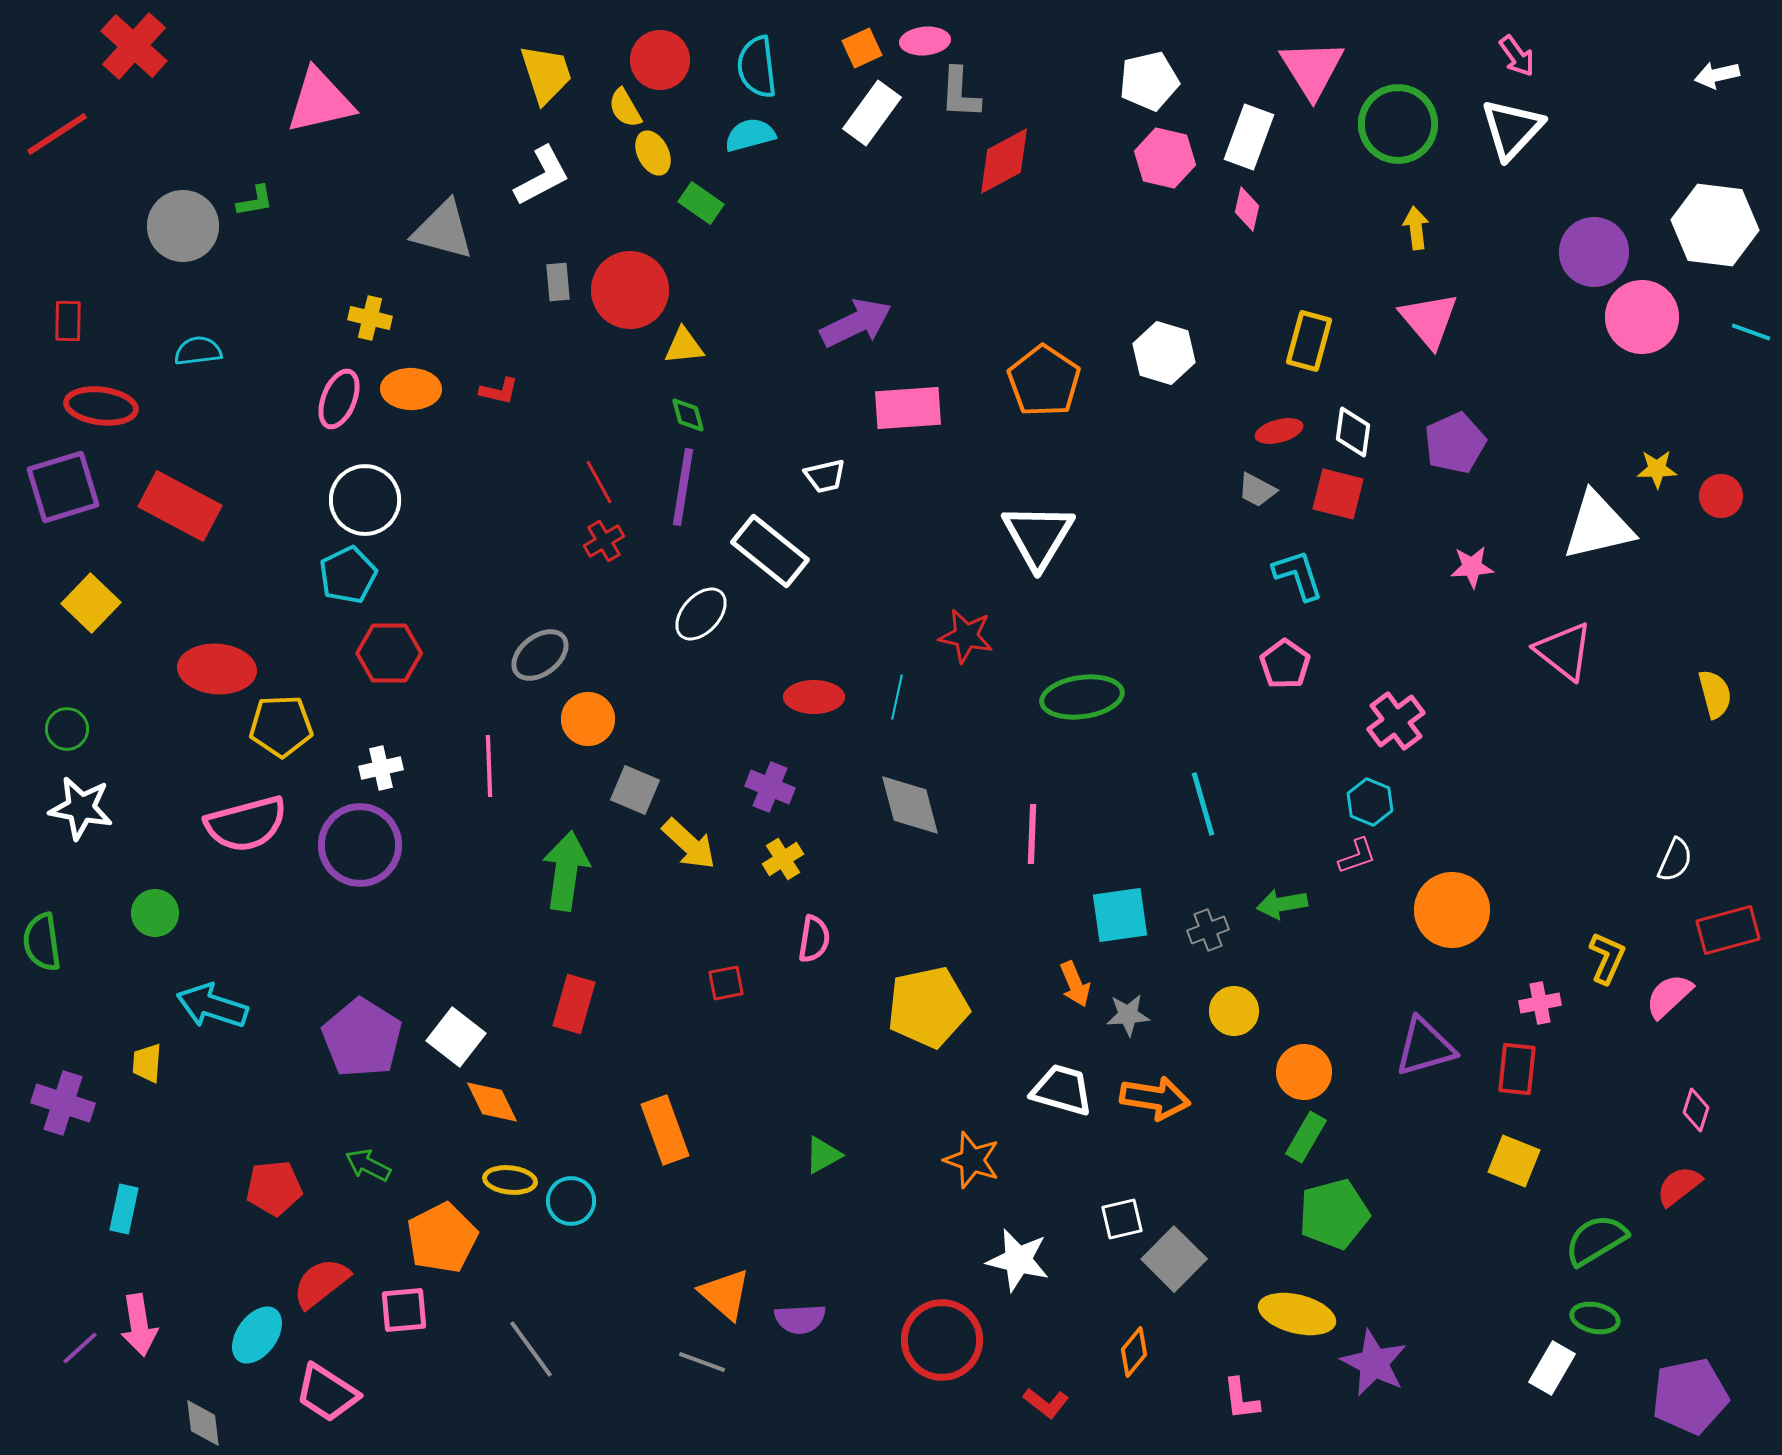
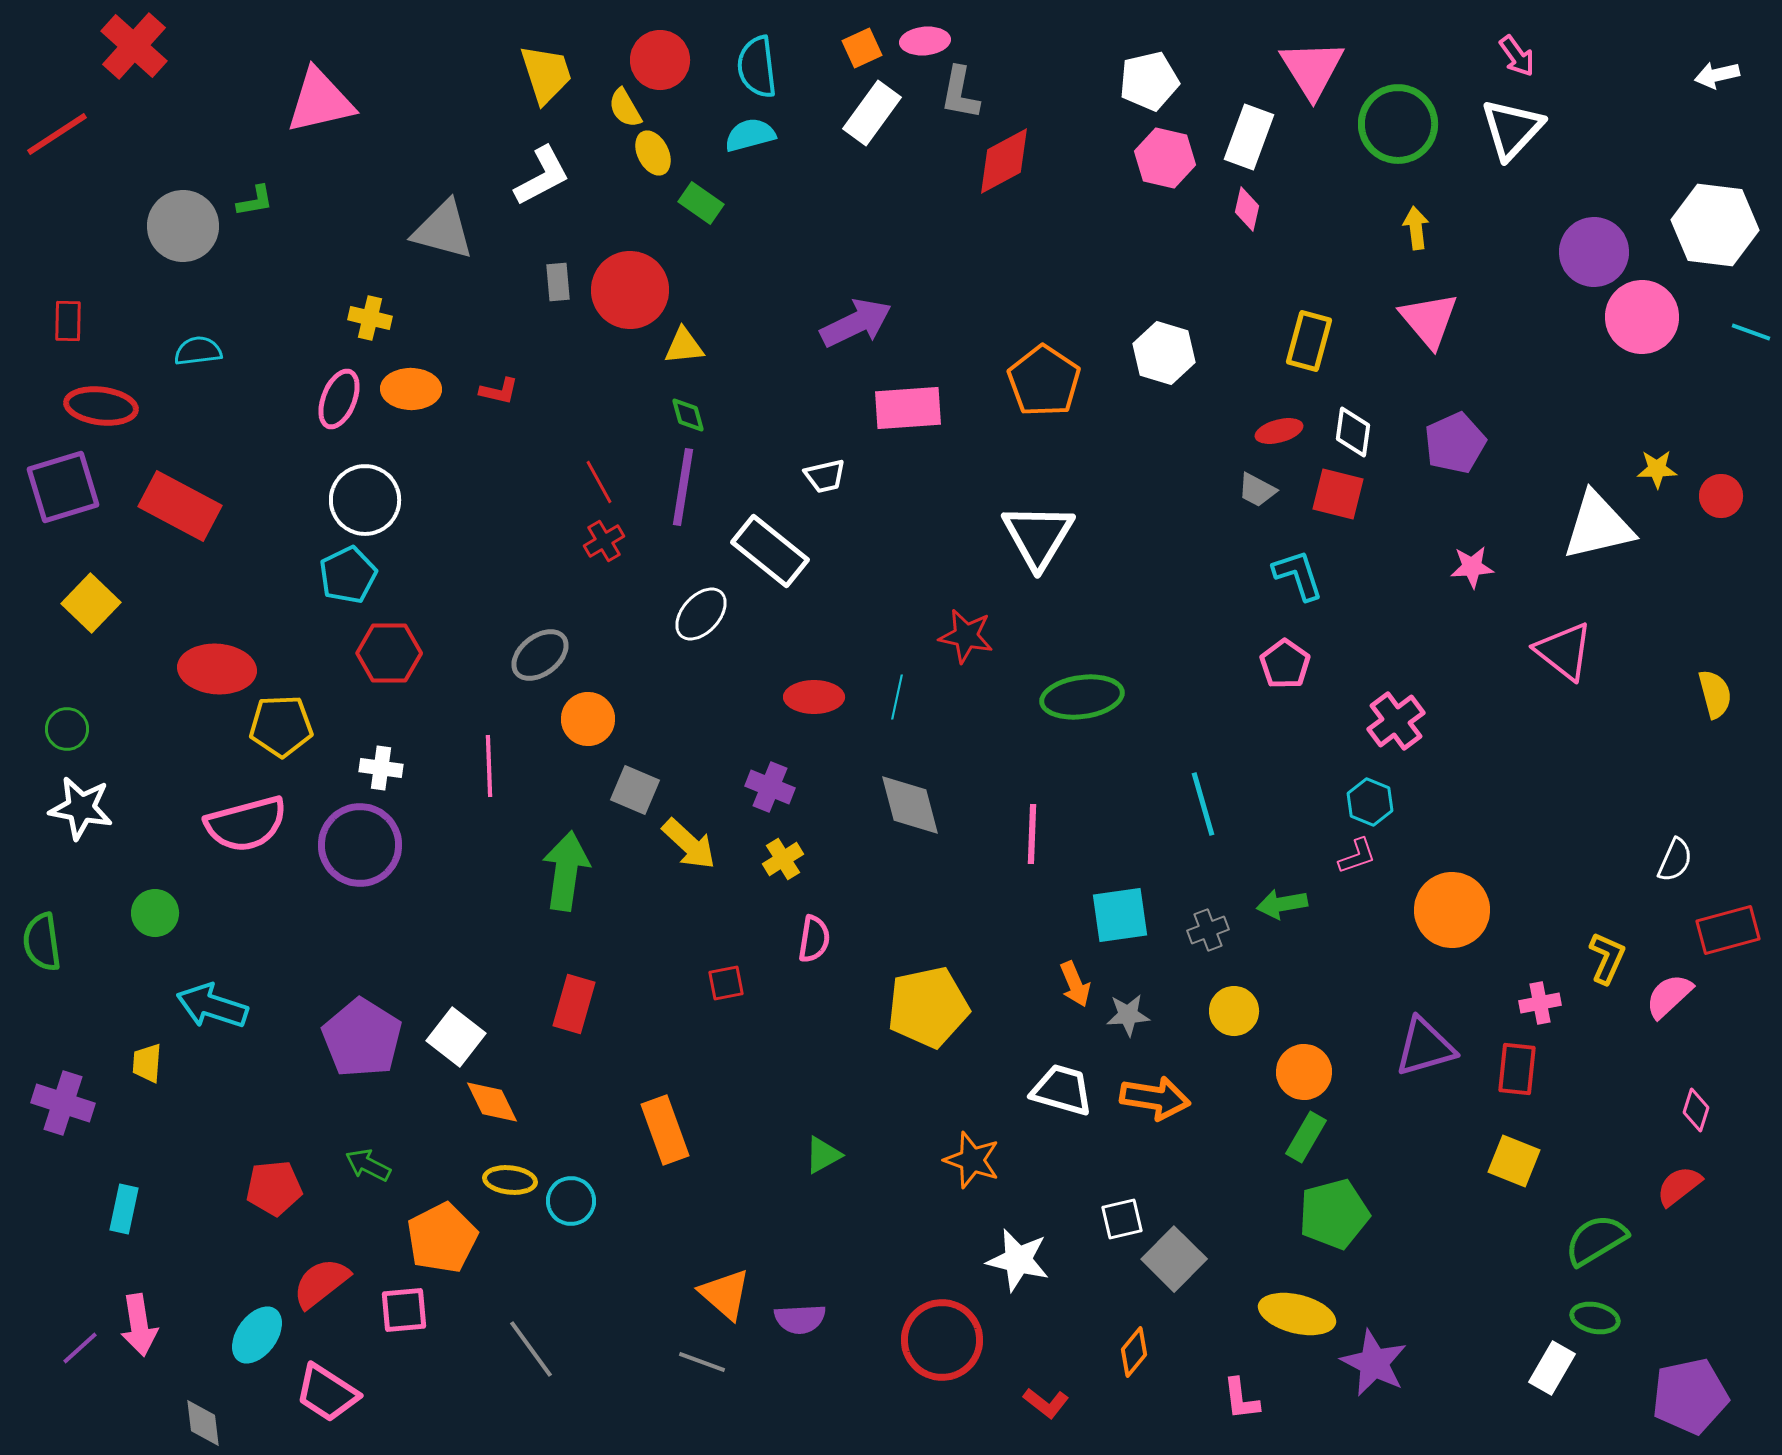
gray L-shape at (960, 93): rotated 8 degrees clockwise
white cross at (381, 768): rotated 21 degrees clockwise
